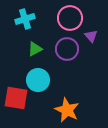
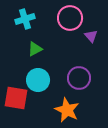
purple circle: moved 12 px right, 29 px down
